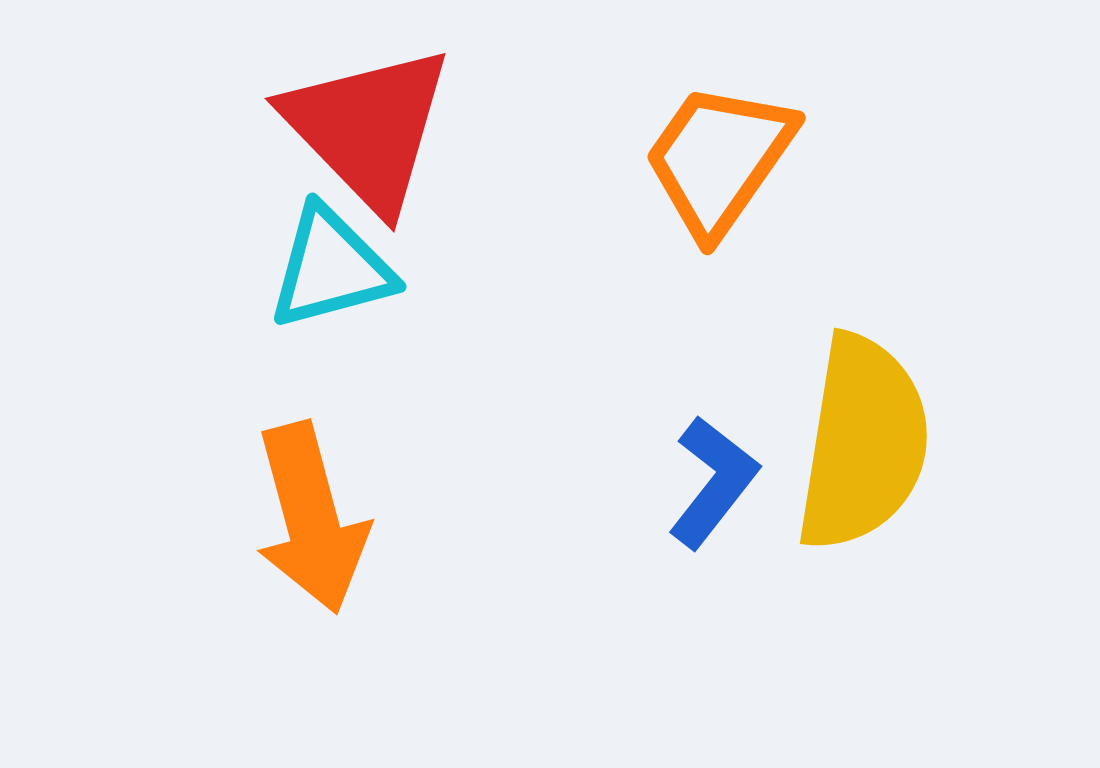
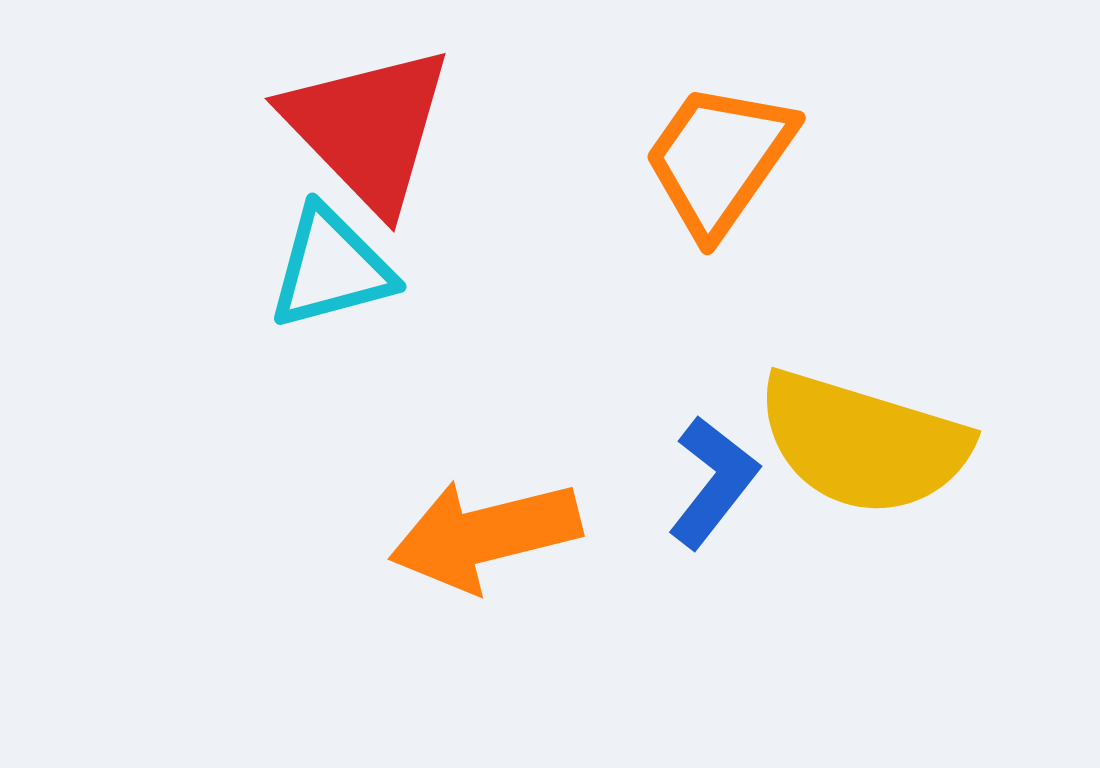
yellow semicircle: rotated 98 degrees clockwise
orange arrow: moved 174 px right, 17 px down; rotated 91 degrees clockwise
